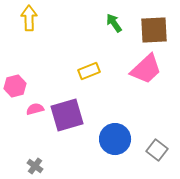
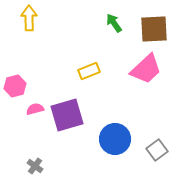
brown square: moved 1 px up
gray square: rotated 15 degrees clockwise
